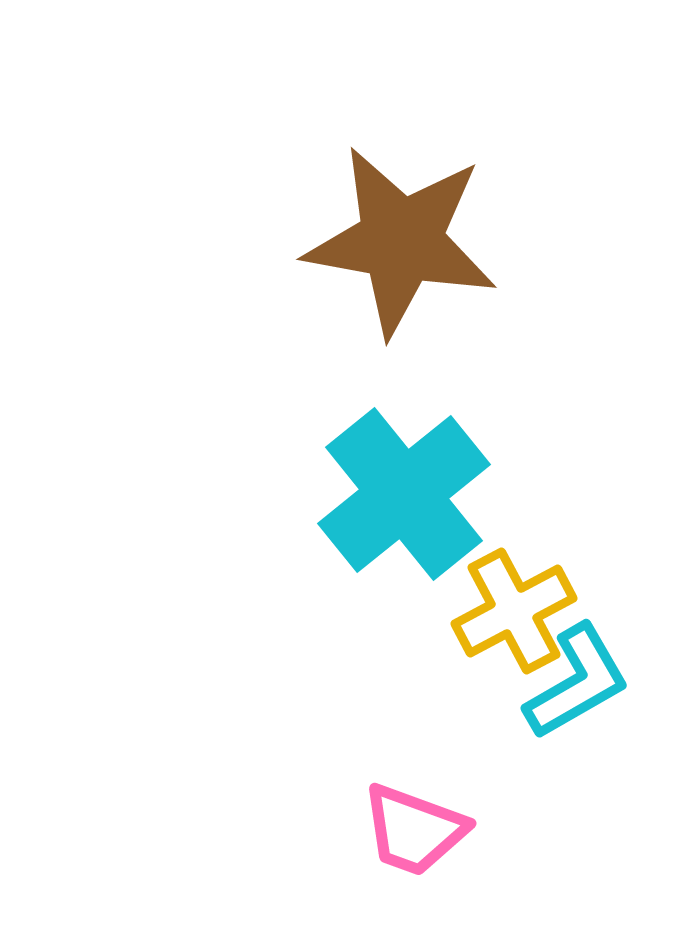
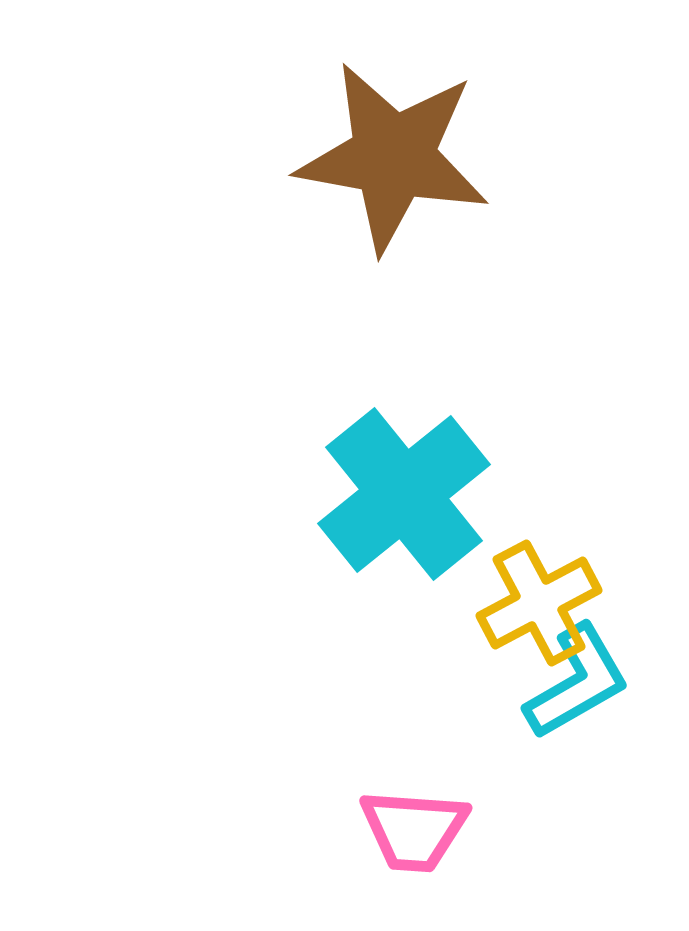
brown star: moved 8 px left, 84 px up
yellow cross: moved 25 px right, 8 px up
pink trapezoid: rotated 16 degrees counterclockwise
